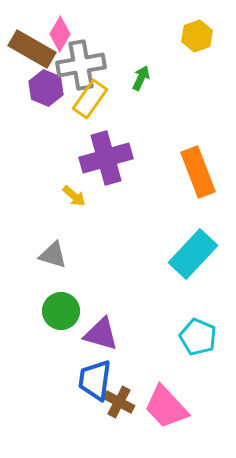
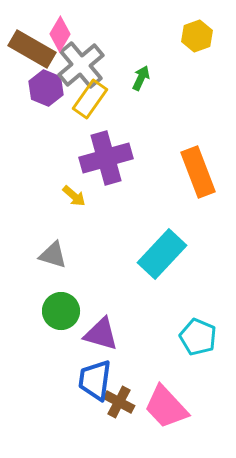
gray cross: rotated 30 degrees counterclockwise
cyan rectangle: moved 31 px left
